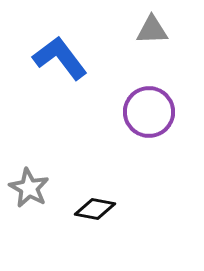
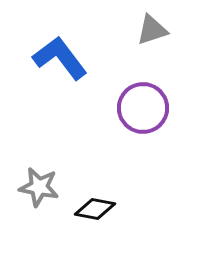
gray triangle: rotated 16 degrees counterclockwise
purple circle: moved 6 px left, 4 px up
gray star: moved 10 px right, 1 px up; rotated 18 degrees counterclockwise
